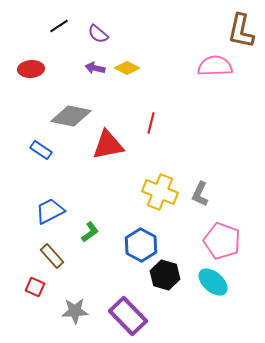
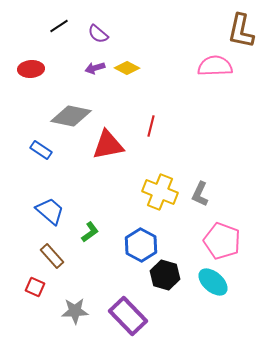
purple arrow: rotated 30 degrees counterclockwise
red line: moved 3 px down
blue trapezoid: rotated 68 degrees clockwise
